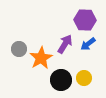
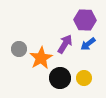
black circle: moved 1 px left, 2 px up
